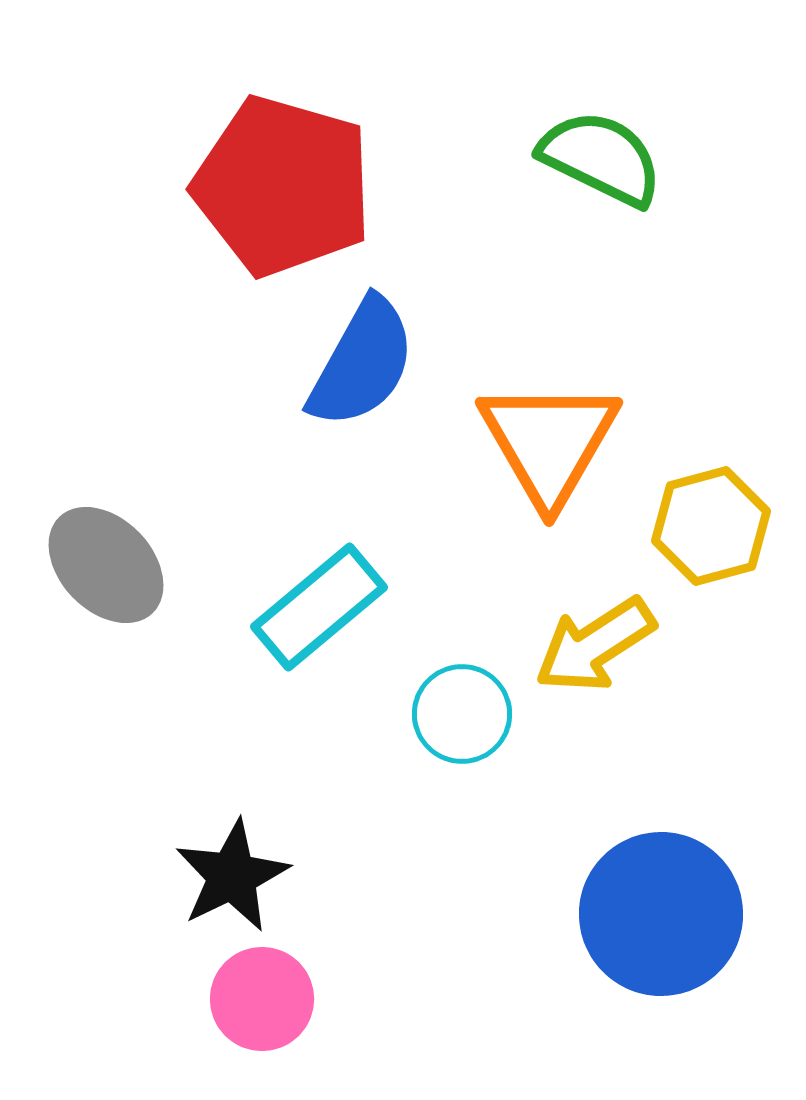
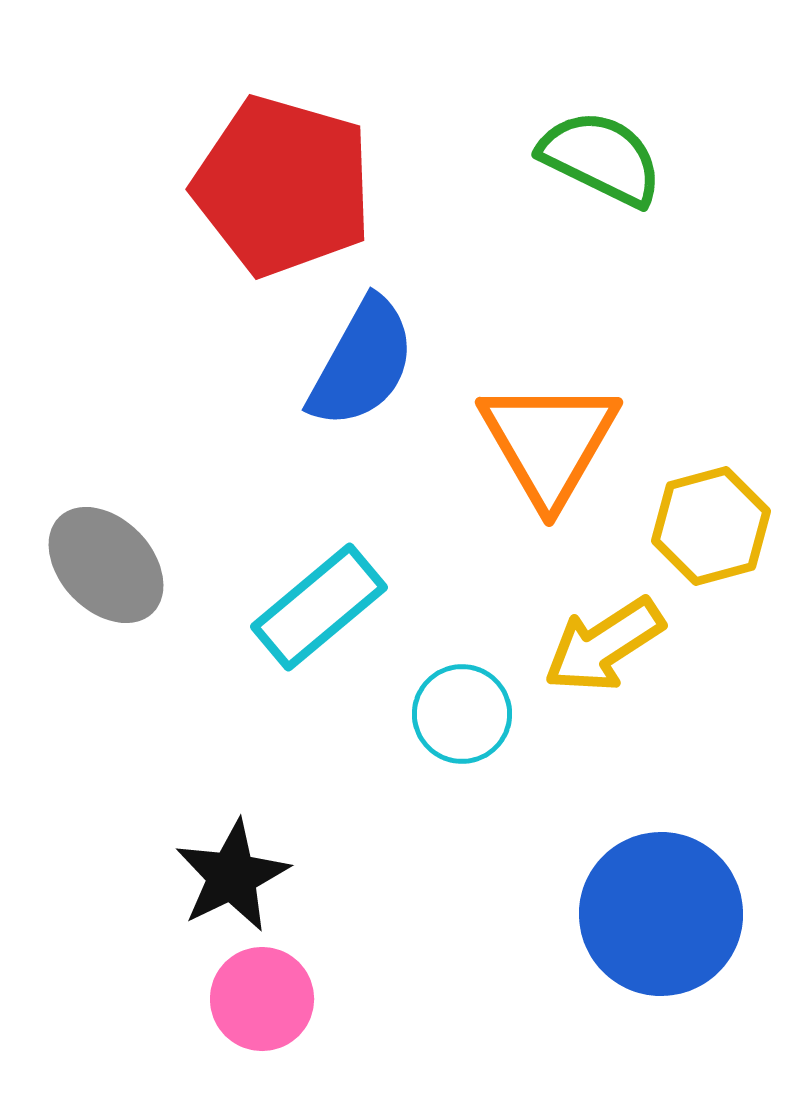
yellow arrow: moved 9 px right
